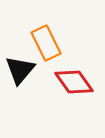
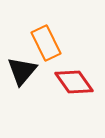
black triangle: moved 2 px right, 1 px down
